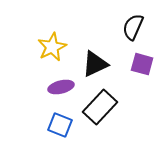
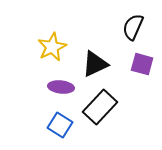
purple ellipse: rotated 20 degrees clockwise
blue square: rotated 10 degrees clockwise
